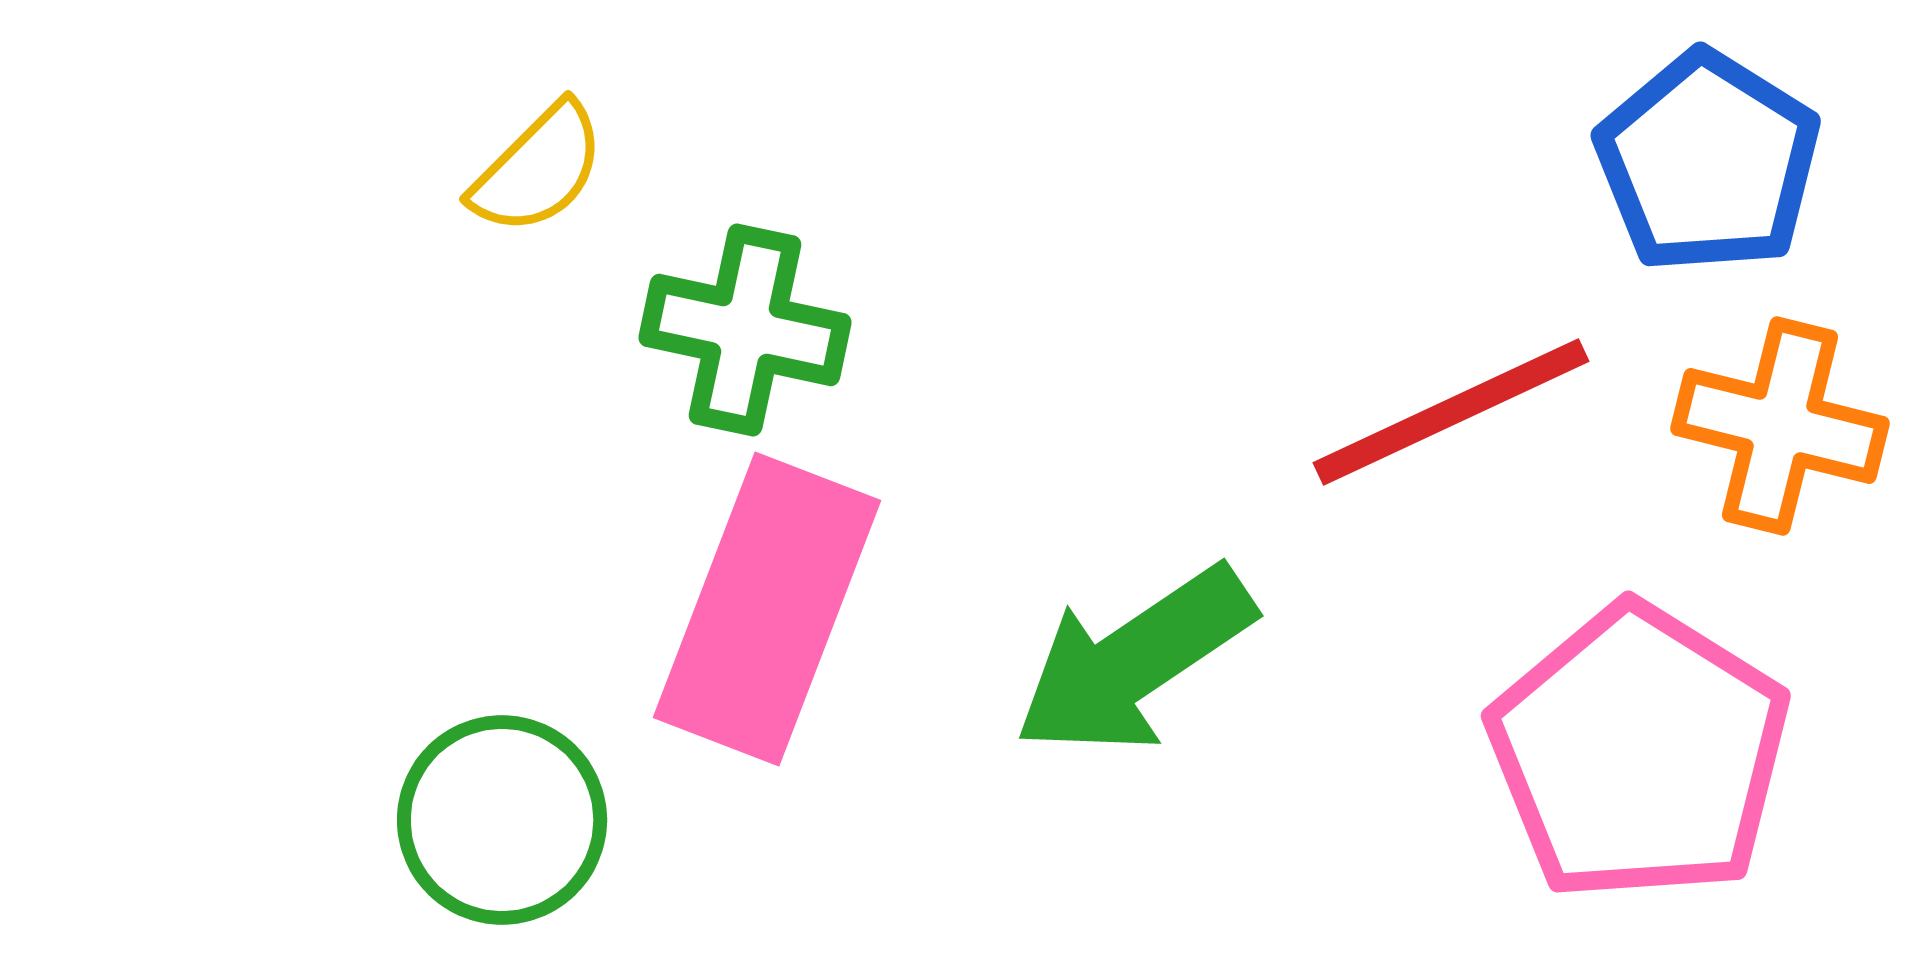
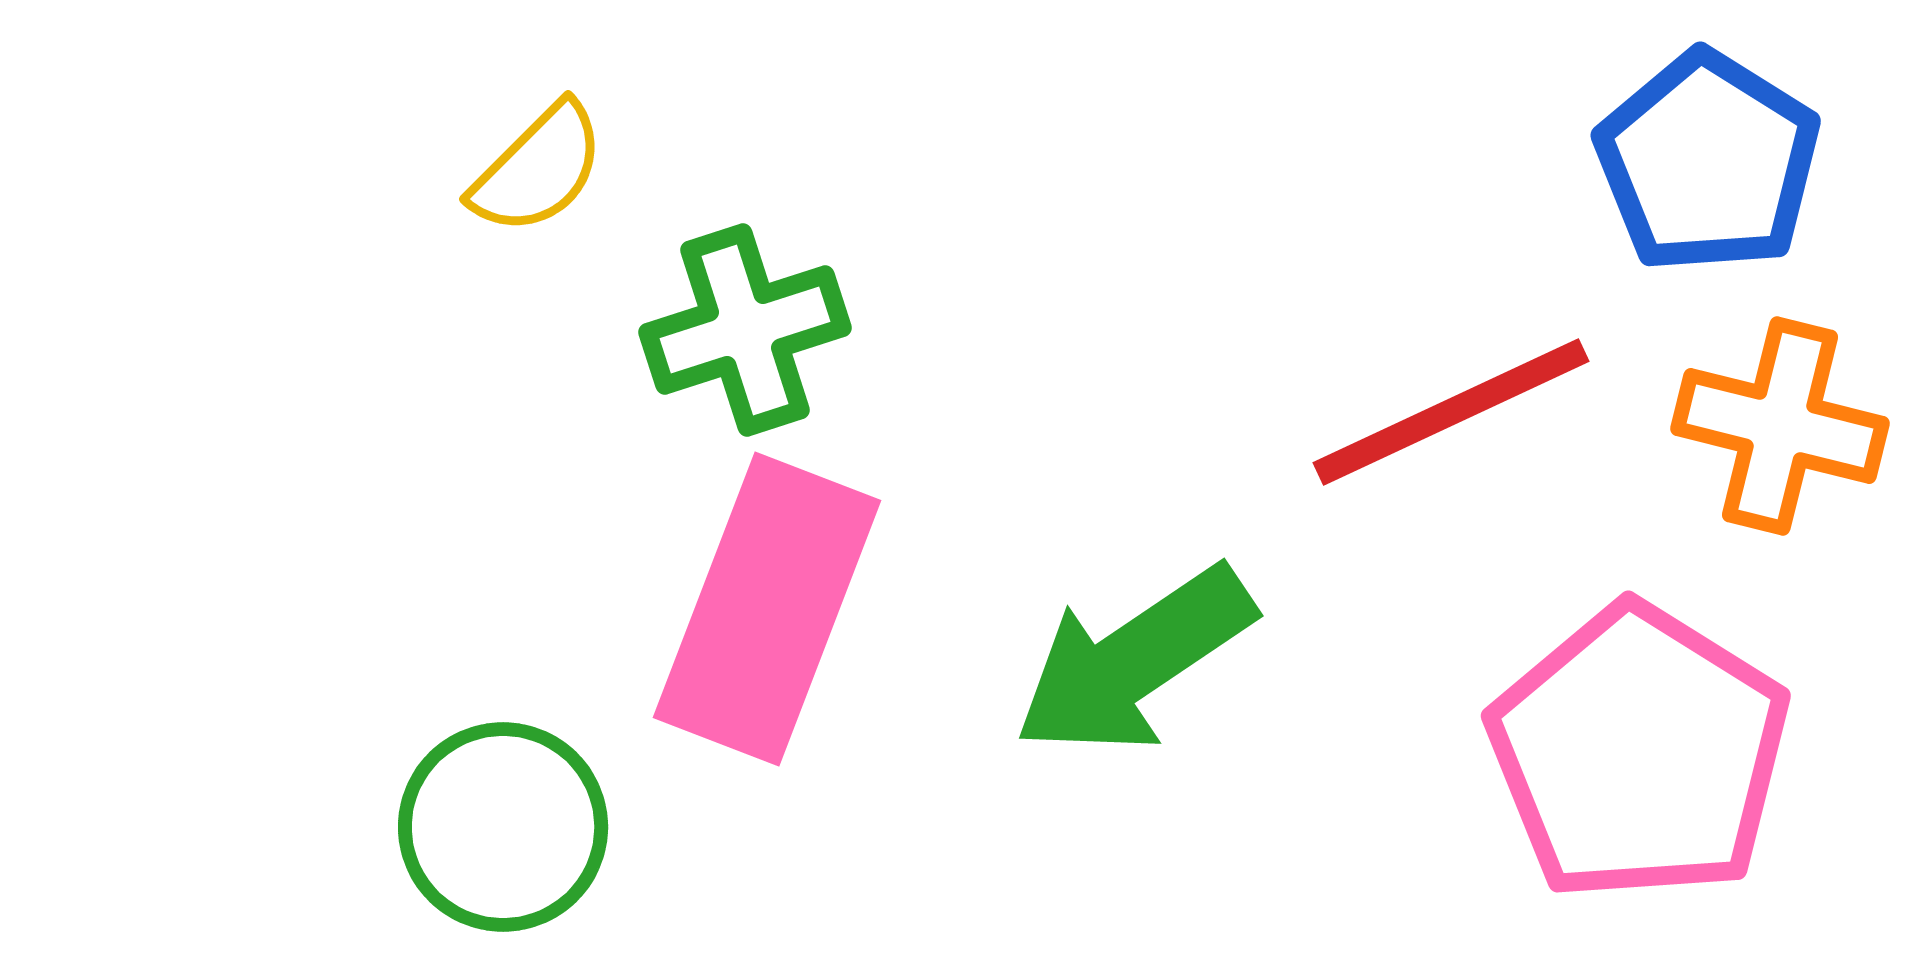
green cross: rotated 30 degrees counterclockwise
green circle: moved 1 px right, 7 px down
